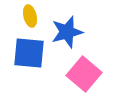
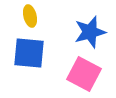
blue star: moved 23 px right
pink square: rotated 12 degrees counterclockwise
